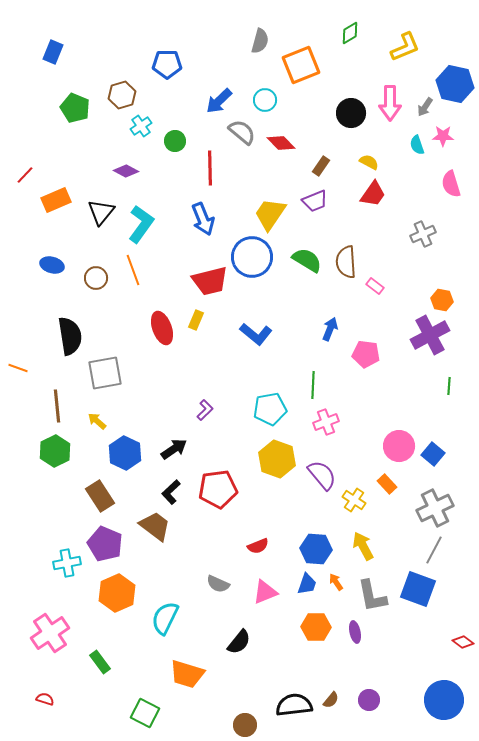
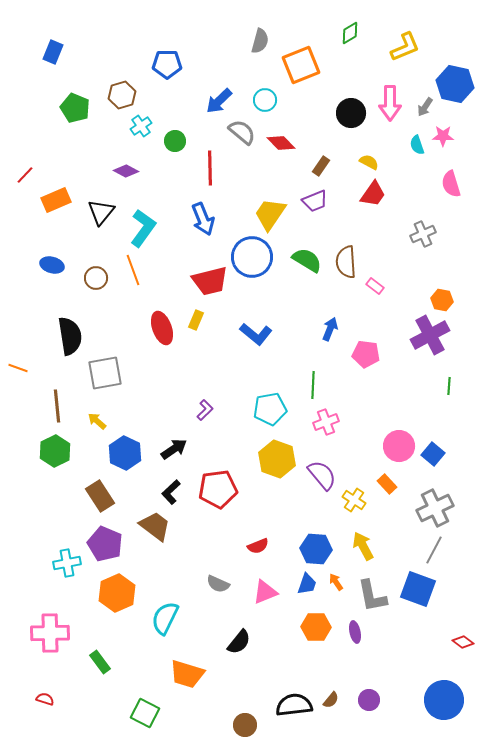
cyan L-shape at (141, 224): moved 2 px right, 4 px down
pink cross at (50, 633): rotated 33 degrees clockwise
